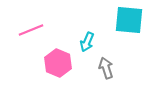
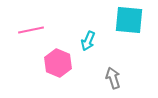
pink line: rotated 10 degrees clockwise
cyan arrow: moved 1 px right, 1 px up
gray arrow: moved 7 px right, 10 px down
